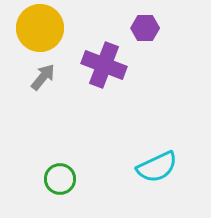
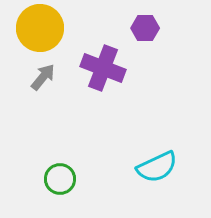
purple cross: moved 1 px left, 3 px down
